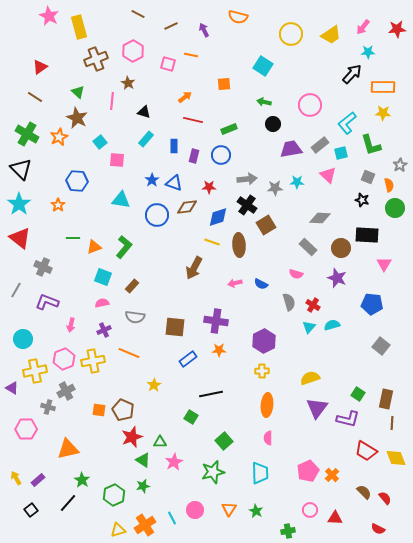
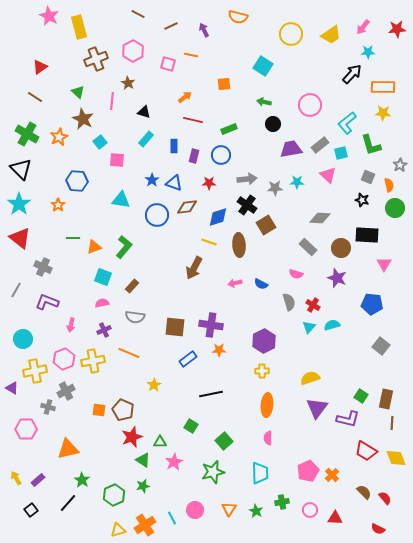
brown star at (77, 118): moved 6 px right, 1 px down
red star at (209, 187): moved 4 px up
yellow line at (212, 242): moved 3 px left
purple cross at (216, 321): moved 5 px left, 4 px down
green square at (358, 394): moved 3 px right, 2 px down
green square at (191, 417): moved 9 px down
green cross at (288, 531): moved 6 px left, 29 px up
